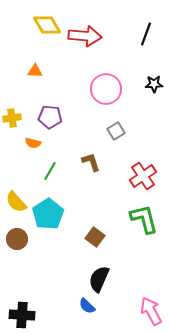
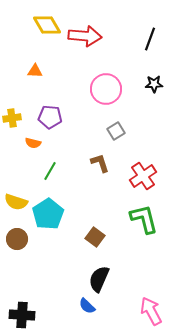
black line: moved 4 px right, 5 px down
brown L-shape: moved 9 px right, 1 px down
yellow semicircle: rotated 30 degrees counterclockwise
